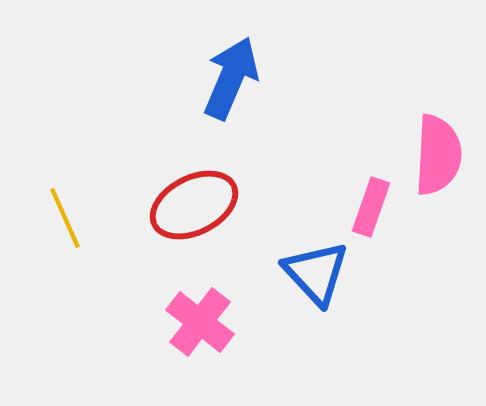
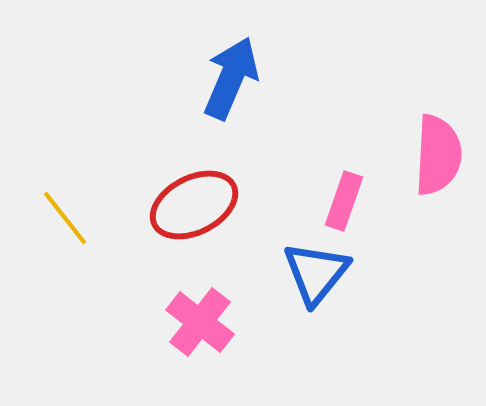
pink rectangle: moved 27 px left, 6 px up
yellow line: rotated 14 degrees counterclockwise
blue triangle: rotated 22 degrees clockwise
